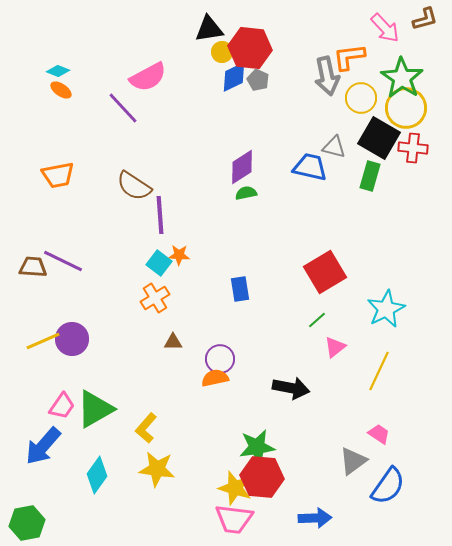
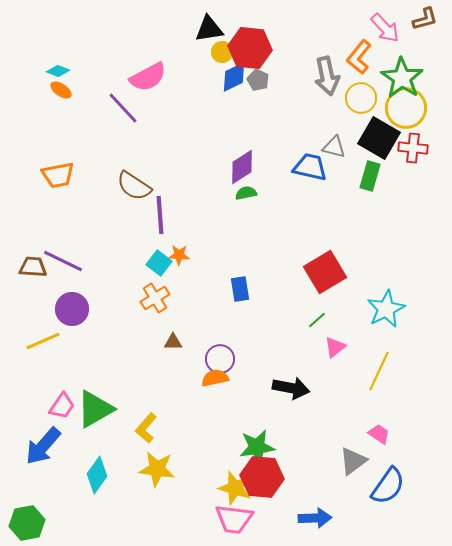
orange L-shape at (349, 57): moved 10 px right; rotated 44 degrees counterclockwise
purple circle at (72, 339): moved 30 px up
